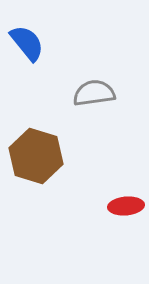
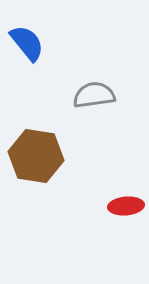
gray semicircle: moved 2 px down
brown hexagon: rotated 8 degrees counterclockwise
